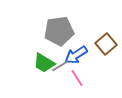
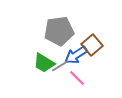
brown square: moved 14 px left, 1 px down
pink line: rotated 12 degrees counterclockwise
